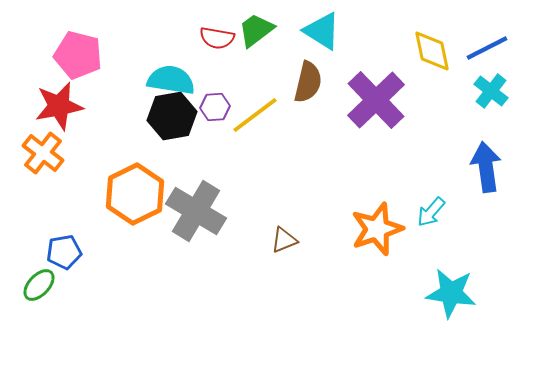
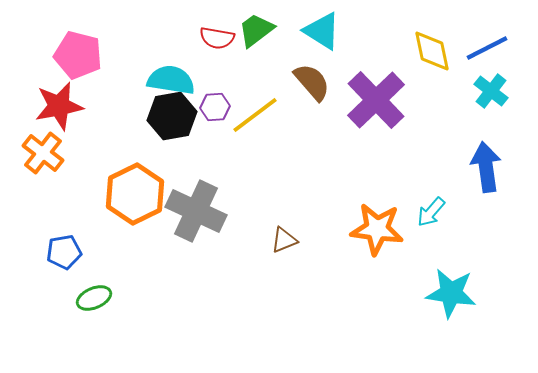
brown semicircle: moved 4 px right; rotated 54 degrees counterclockwise
gray cross: rotated 6 degrees counterclockwise
orange star: rotated 26 degrees clockwise
green ellipse: moved 55 px right, 13 px down; rotated 24 degrees clockwise
